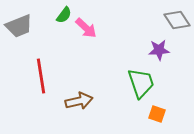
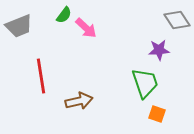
green trapezoid: moved 4 px right
